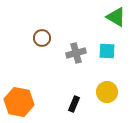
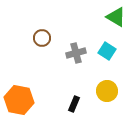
cyan square: rotated 30 degrees clockwise
yellow circle: moved 1 px up
orange hexagon: moved 2 px up
